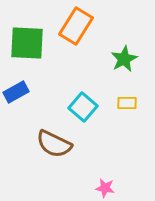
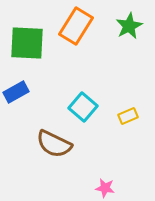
green star: moved 5 px right, 33 px up
yellow rectangle: moved 1 px right, 13 px down; rotated 24 degrees counterclockwise
